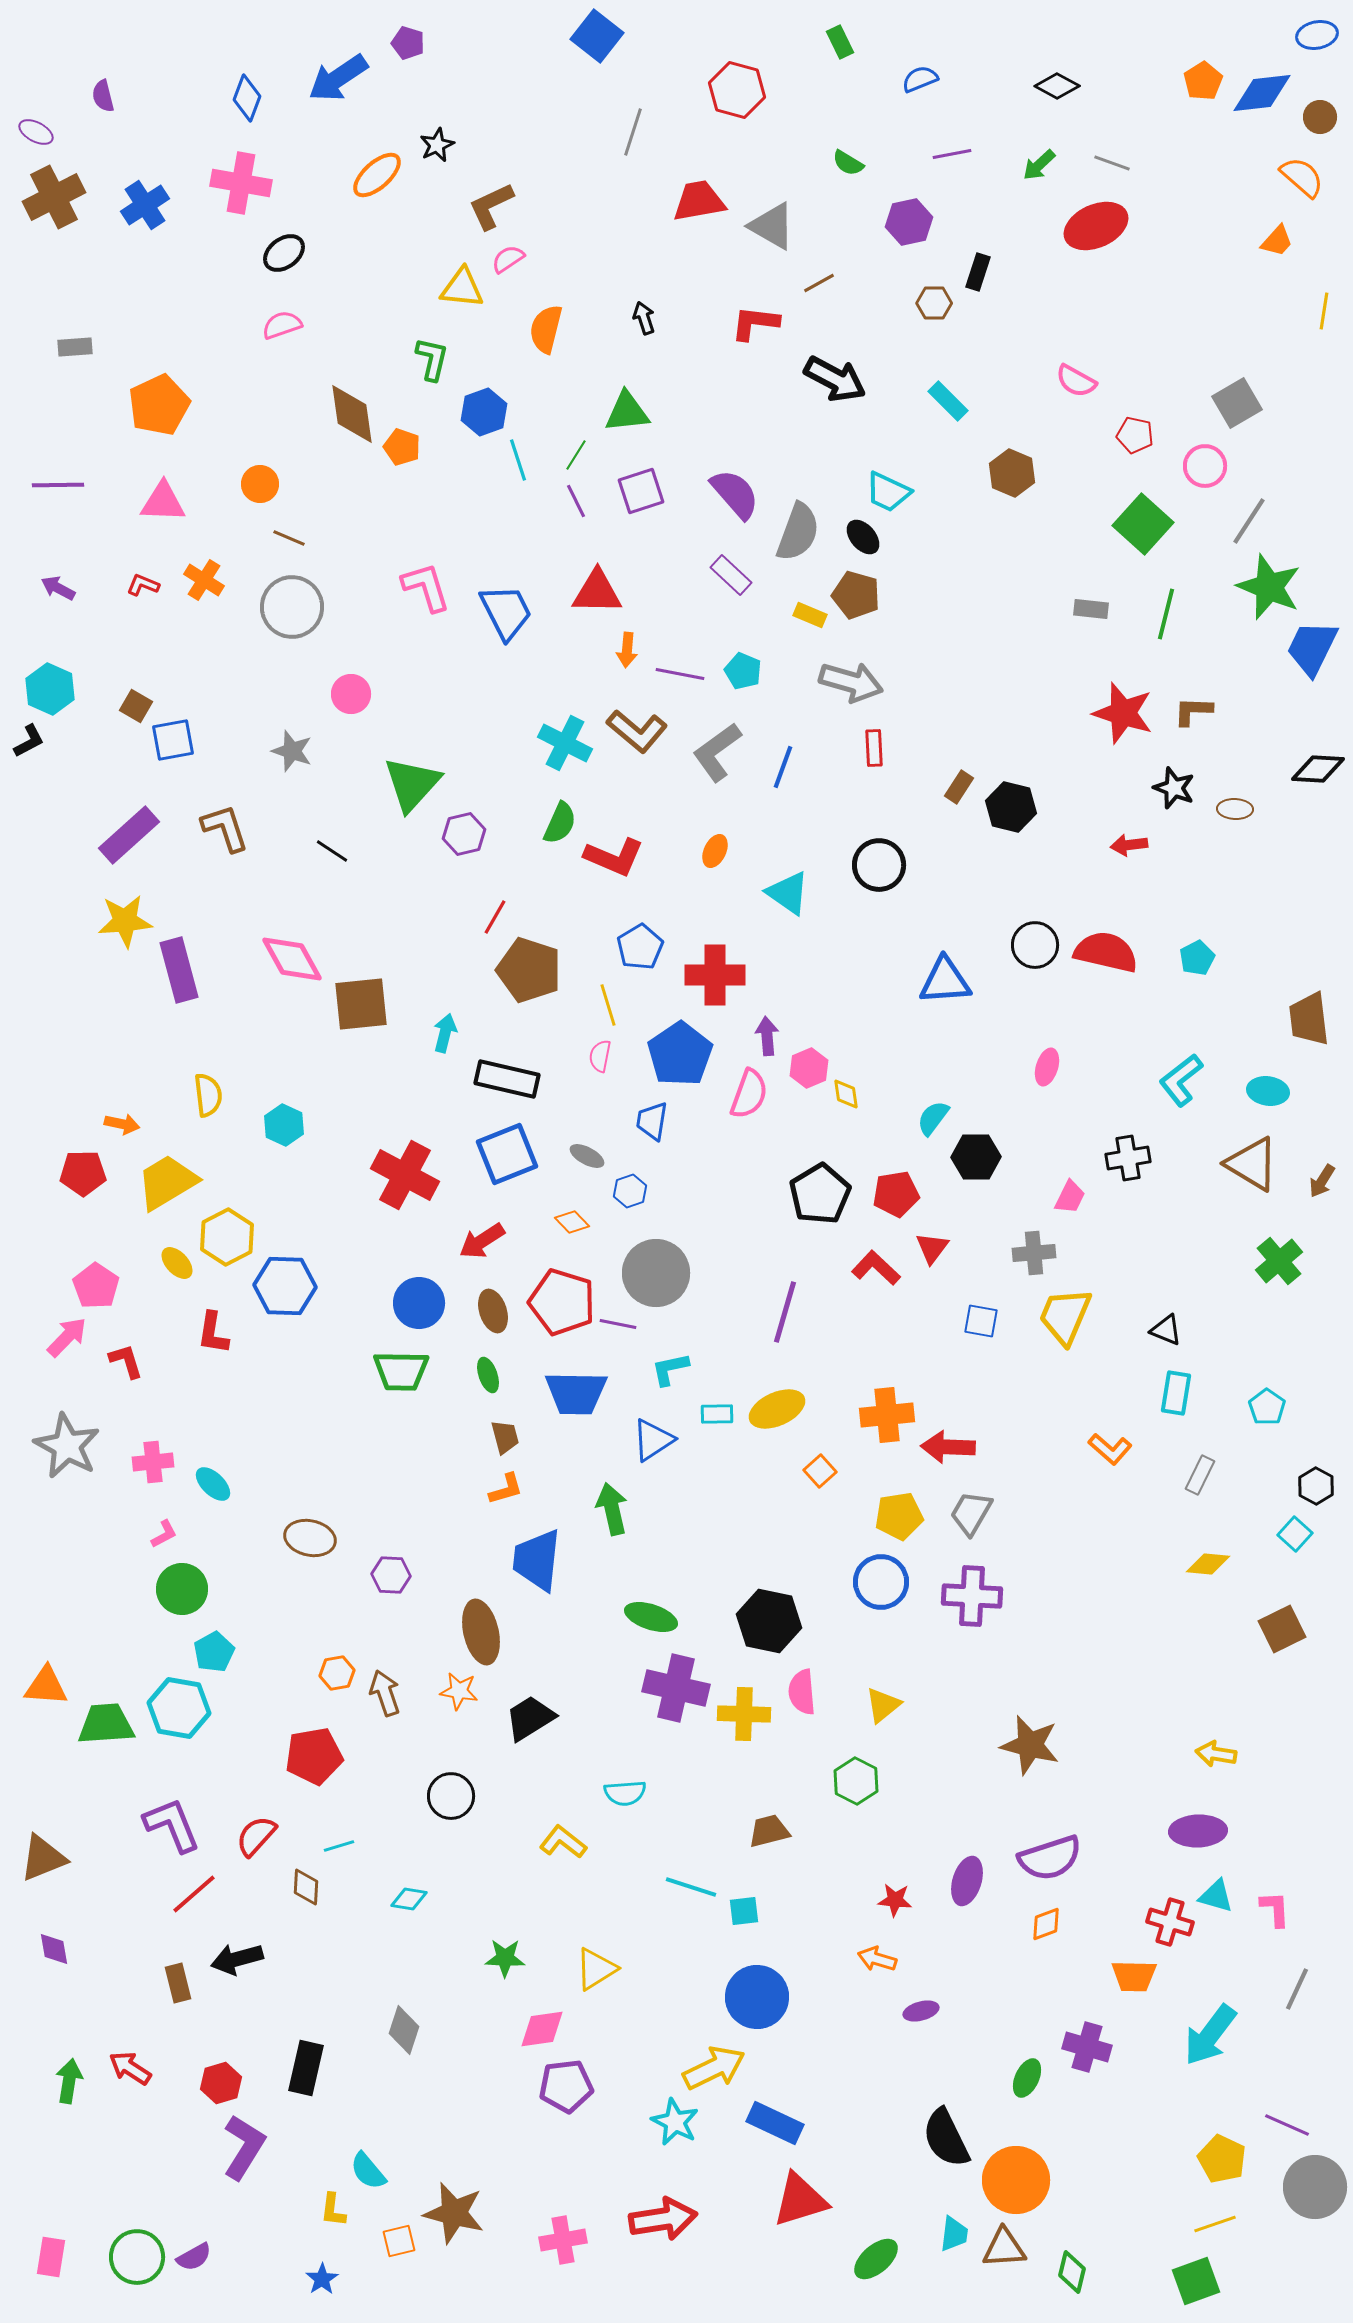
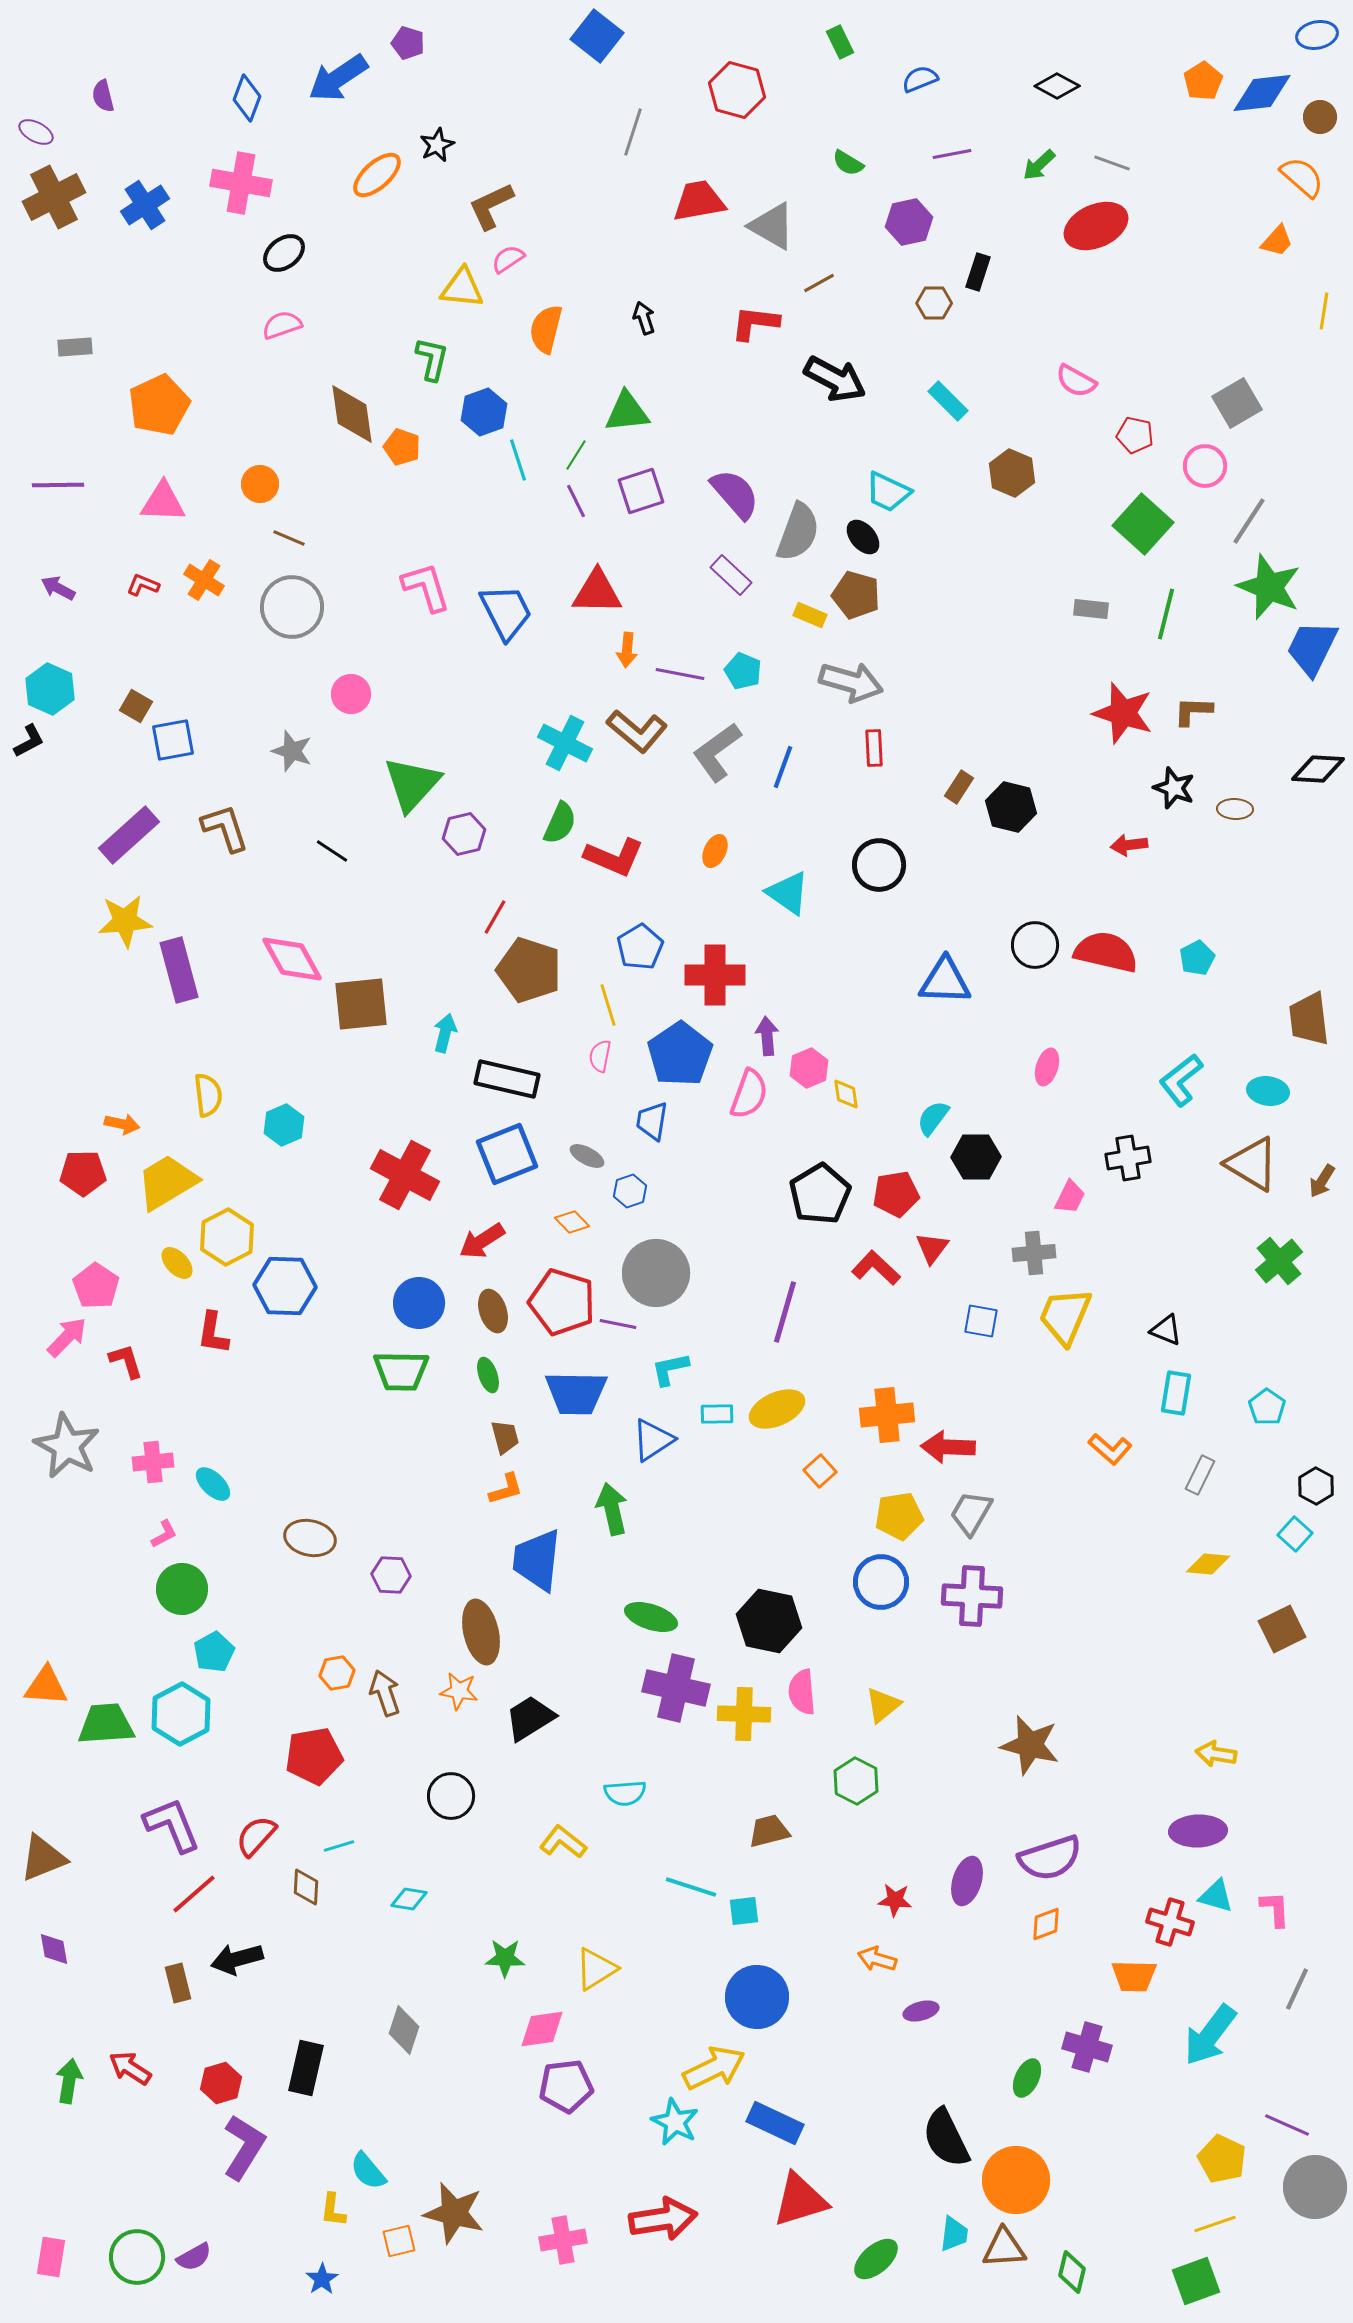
blue triangle at (945, 981): rotated 6 degrees clockwise
cyan hexagon at (284, 1125): rotated 12 degrees clockwise
cyan hexagon at (179, 1708): moved 2 px right, 6 px down; rotated 22 degrees clockwise
